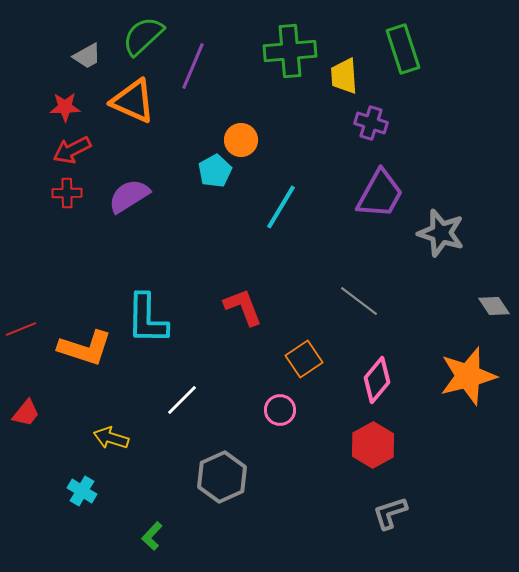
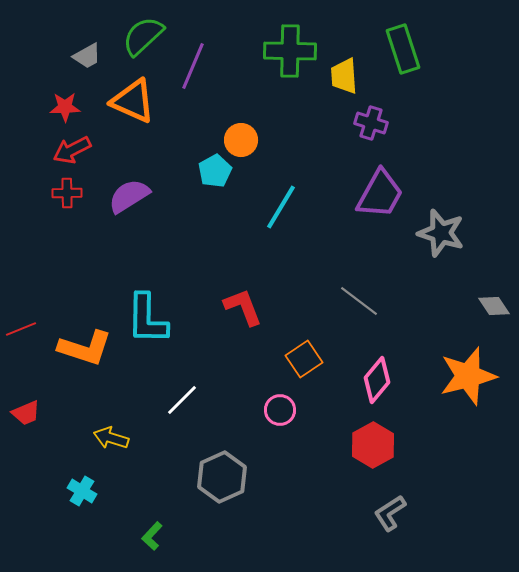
green cross: rotated 6 degrees clockwise
red trapezoid: rotated 28 degrees clockwise
gray L-shape: rotated 15 degrees counterclockwise
